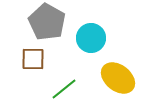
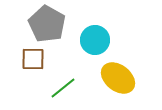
gray pentagon: moved 2 px down
cyan circle: moved 4 px right, 2 px down
green line: moved 1 px left, 1 px up
